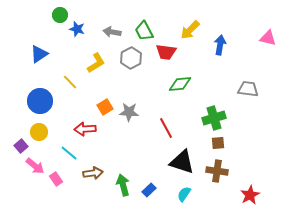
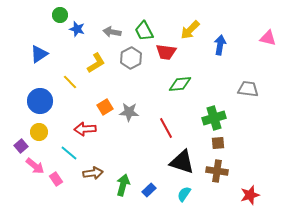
green arrow: rotated 30 degrees clockwise
red star: rotated 12 degrees clockwise
